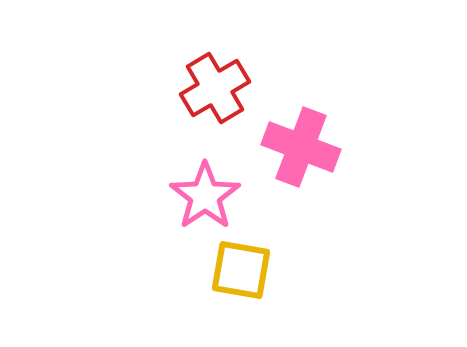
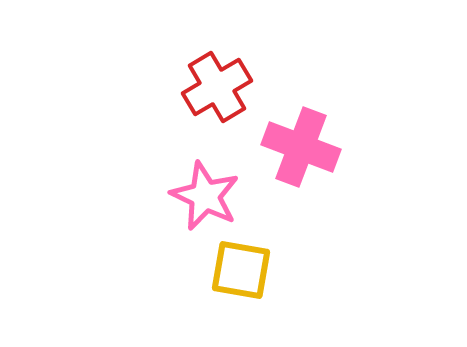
red cross: moved 2 px right, 1 px up
pink star: rotated 12 degrees counterclockwise
